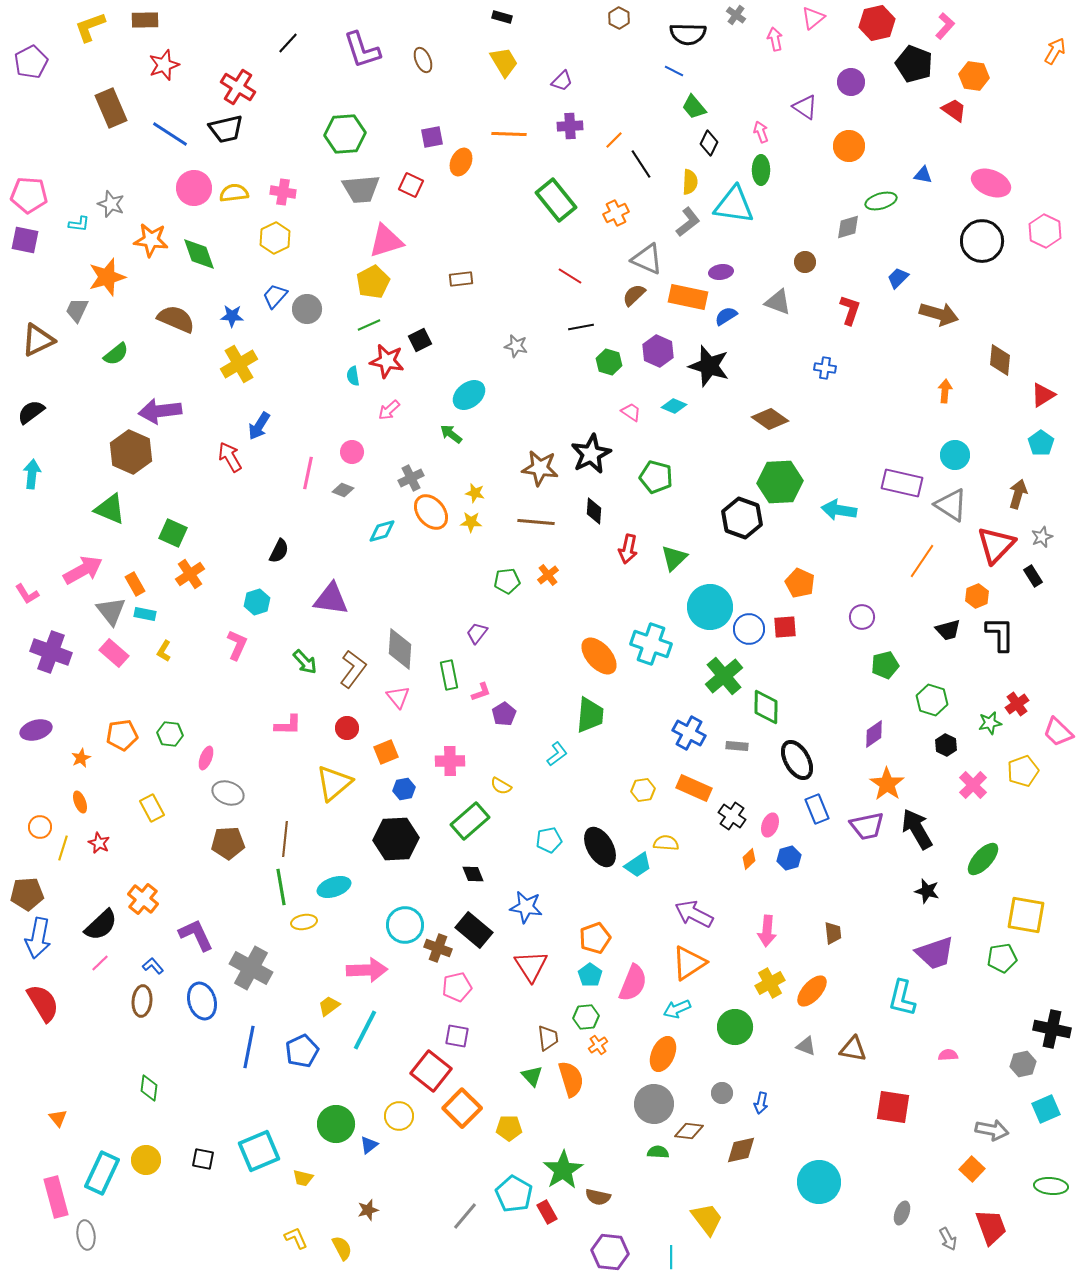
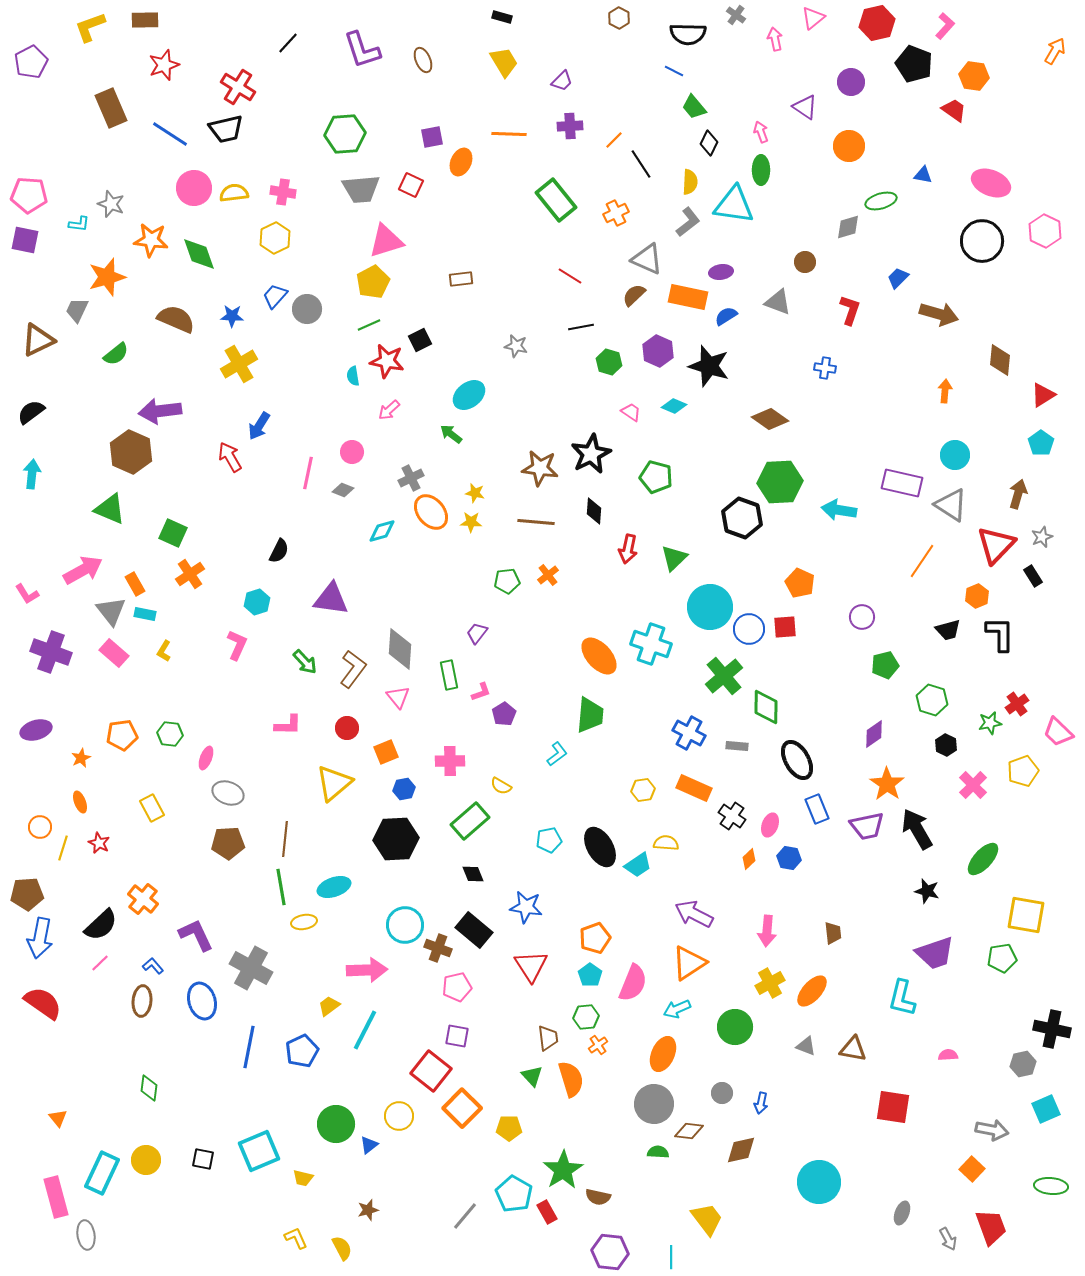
blue hexagon at (789, 858): rotated 25 degrees clockwise
blue arrow at (38, 938): moved 2 px right
red semicircle at (43, 1003): rotated 24 degrees counterclockwise
